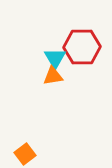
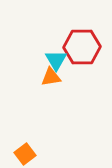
cyan triangle: moved 1 px right, 2 px down
orange triangle: moved 2 px left, 1 px down
